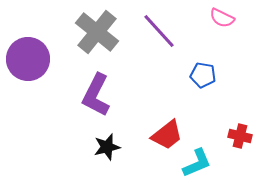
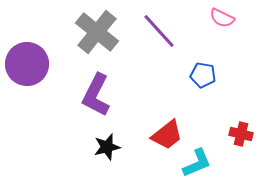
purple circle: moved 1 px left, 5 px down
red cross: moved 1 px right, 2 px up
